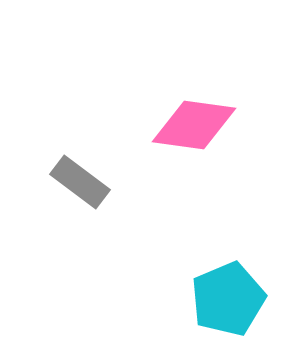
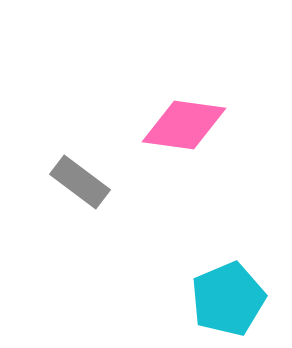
pink diamond: moved 10 px left
